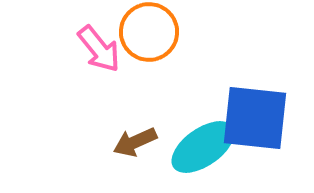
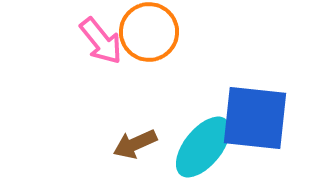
pink arrow: moved 2 px right, 8 px up
brown arrow: moved 2 px down
cyan ellipse: rotated 16 degrees counterclockwise
